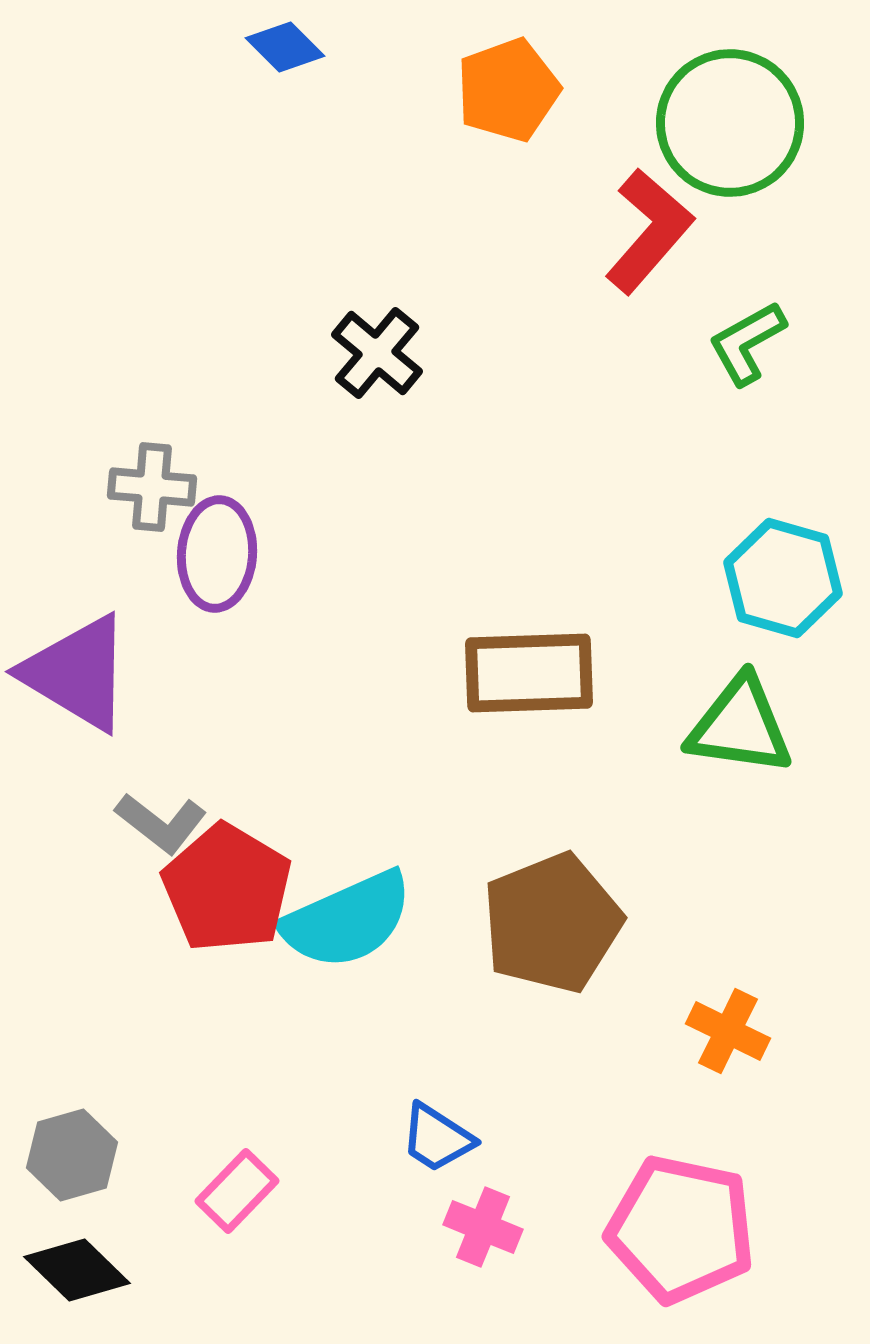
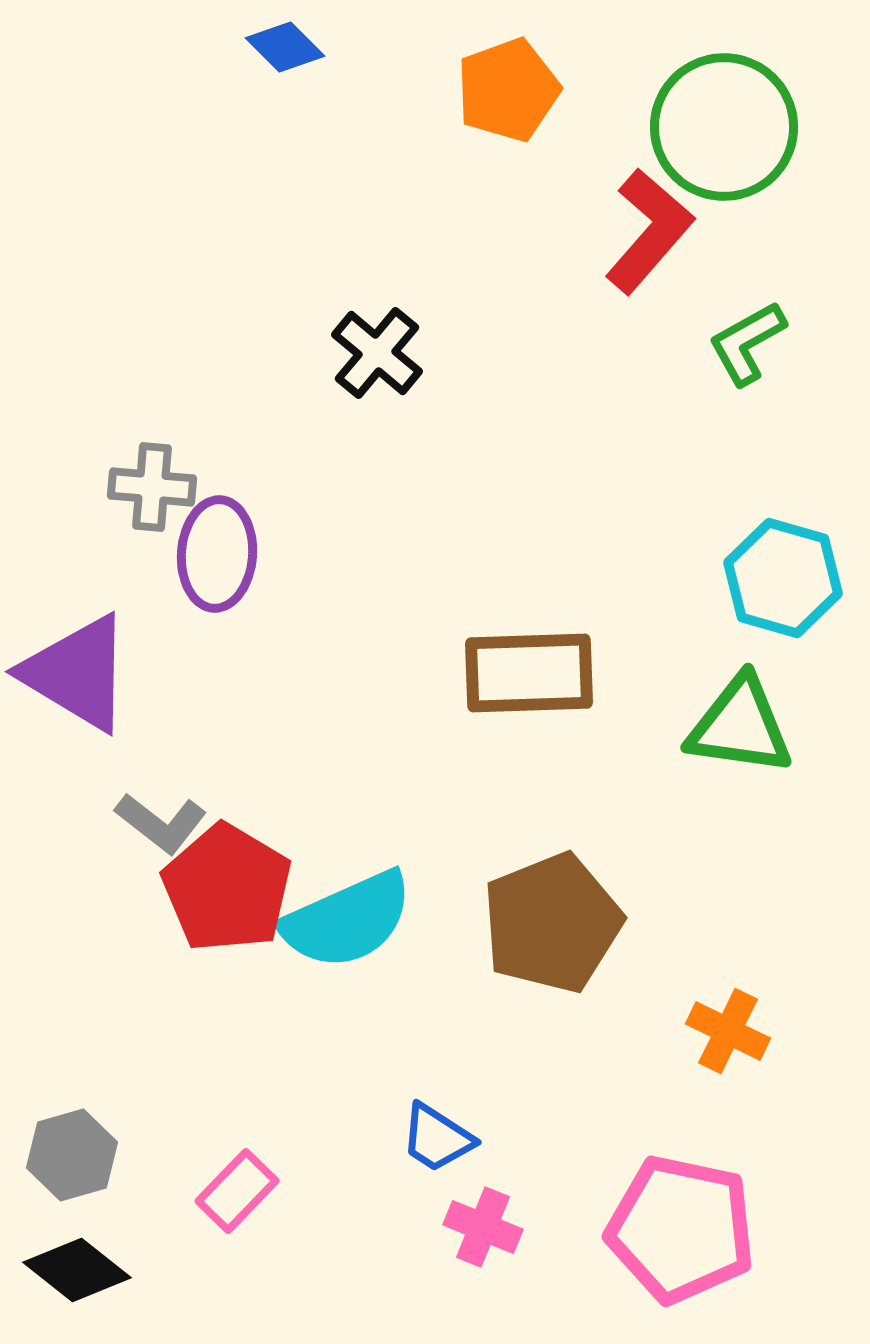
green circle: moved 6 px left, 4 px down
black diamond: rotated 6 degrees counterclockwise
